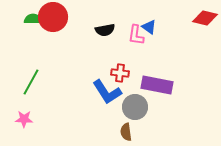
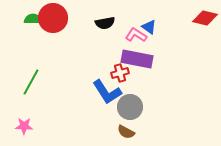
red circle: moved 1 px down
black semicircle: moved 7 px up
pink L-shape: rotated 115 degrees clockwise
red cross: rotated 24 degrees counterclockwise
purple rectangle: moved 20 px left, 26 px up
gray circle: moved 5 px left
pink star: moved 7 px down
brown semicircle: rotated 54 degrees counterclockwise
